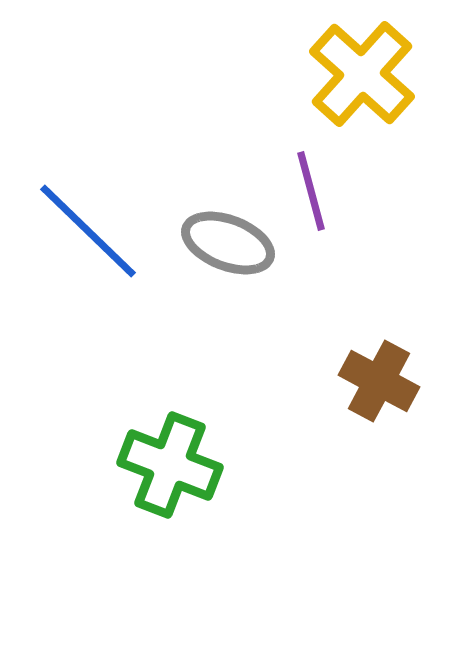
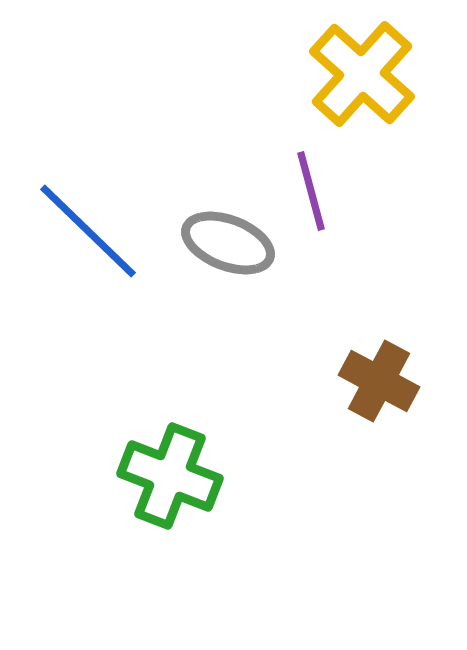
green cross: moved 11 px down
